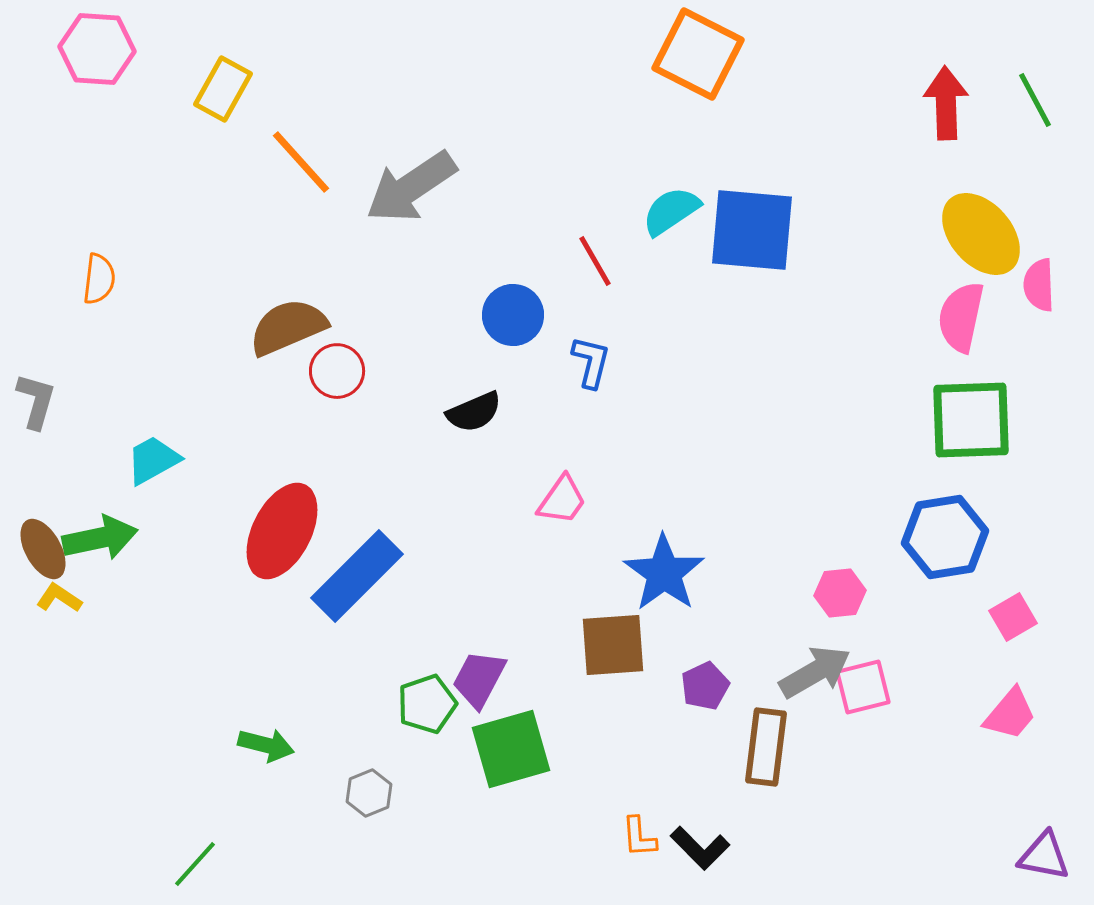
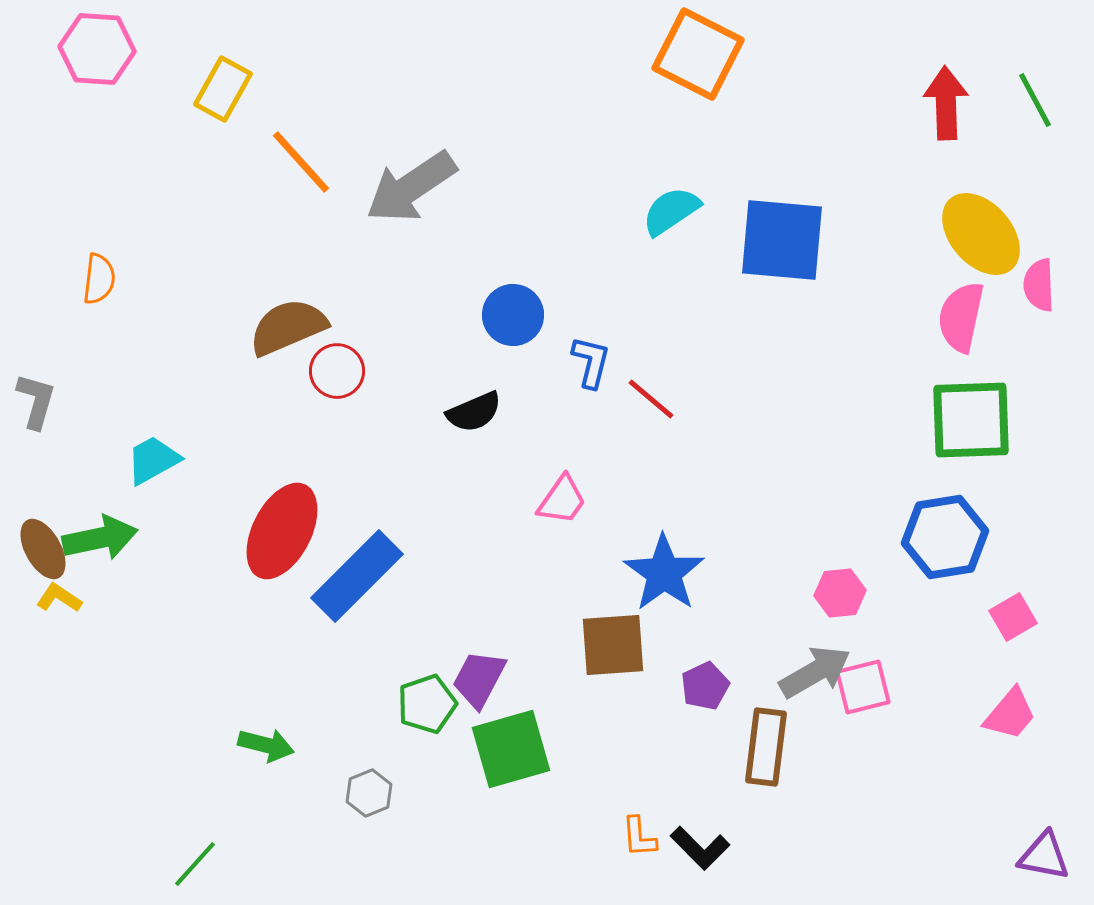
blue square at (752, 230): moved 30 px right, 10 px down
red line at (595, 261): moved 56 px right, 138 px down; rotated 20 degrees counterclockwise
